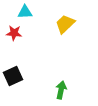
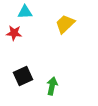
black square: moved 10 px right
green arrow: moved 9 px left, 4 px up
